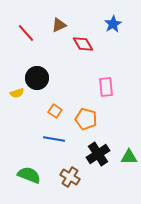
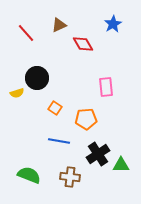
orange square: moved 3 px up
orange pentagon: rotated 20 degrees counterclockwise
blue line: moved 5 px right, 2 px down
green triangle: moved 8 px left, 8 px down
brown cross: rotated 24 degrees counterclockwise
